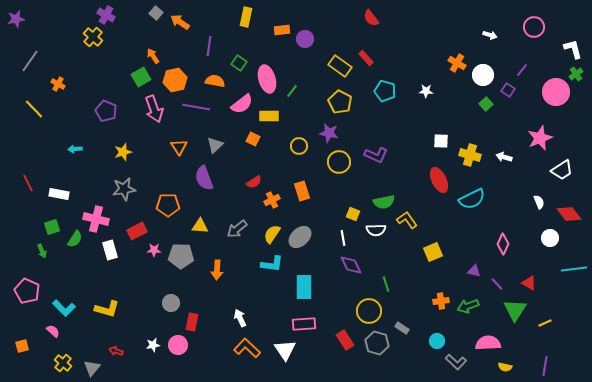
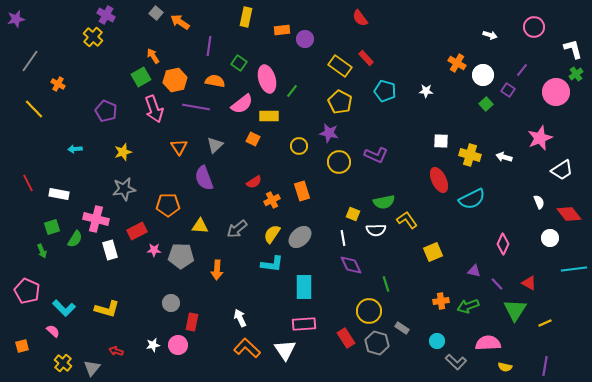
red semicircle at (371, 18): moved 11 px left
red rectangle at (345, 340): moved 1 px right, 2 px up
